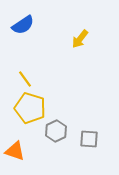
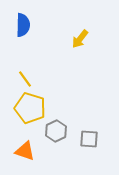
blue semicircle: rotated 55 degrees counterclockwise
orange triangle: moved 10 px right
